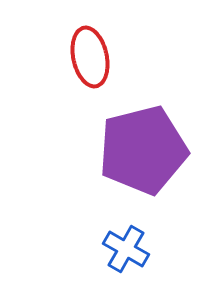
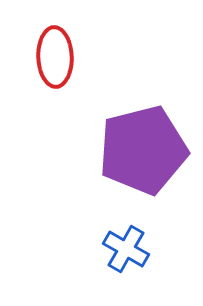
red ellipse: moved 35 px left; rotated 10 degrees clockwise
